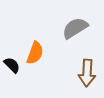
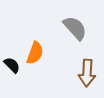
gray semicircle: rotated 80 degrees clockwise
